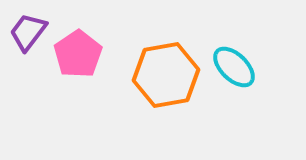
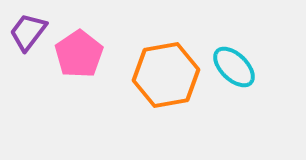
pink pentagon: moved 1 px right
